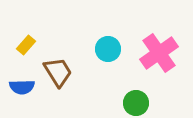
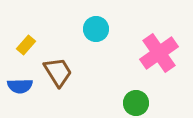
cyan circle: moved 12 px left, 20 px up
blue semicircle: moved 2 px left, 1 px up
